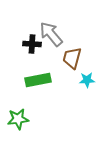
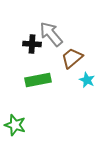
brown trapezoid: rotated 35 degrees clockwise
cyan star: rotated 28 degrees clockwise
green star: moved 3 px left, 6 px down; rotated 25 degrees clockwise
